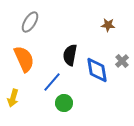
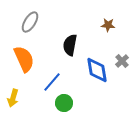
black semicircle: moved 10 px up
